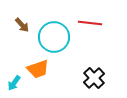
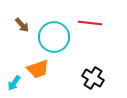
black cross: moved 1 px left; rotated 15 degrees counterclockwise
